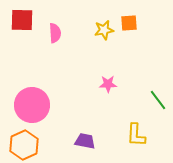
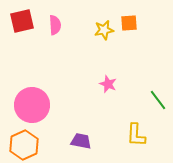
red square: moved 1 px down; rotated 15 degrees counterclockwise
pink semicircle: moved 8 px up
pink star: rotated 24 degrees clockwise
purple trapezoid: moved 4 px left
